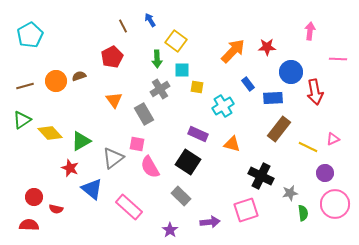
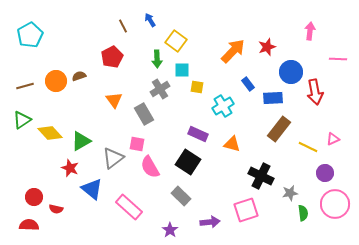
red star at (267, 47): rotated 18 degrees counterclockwise
